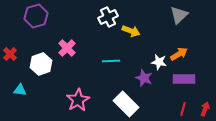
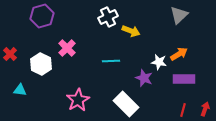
purple hexagon: moved 6 px right
white hexagon: rotated 15 degrees counterclockwise
red line: moved 1 px down
